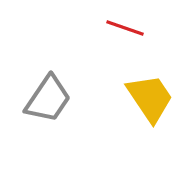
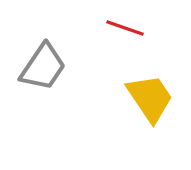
gray trapezoid: moved 5 px left, 32 px up
